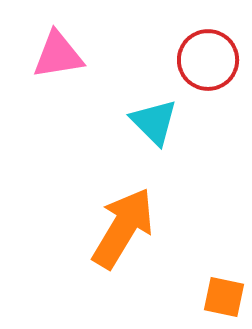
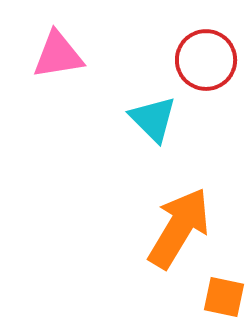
red circle: moved 2 px left
cyan triangle: moved 1 px left, 3 px up
orange arrow: moved 56 px right
